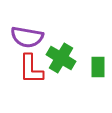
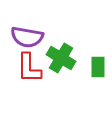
red L-shape: moved 2 px left, 1 px up
